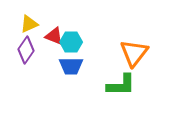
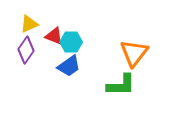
blue trapezoid: moved 2 px left; rotated 35 degrees counterclockwise
